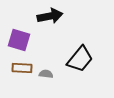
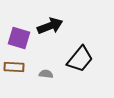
black arrow: moved 10 px down; rotated 10 degrees counterclockwise
purple square: moved 2 px up
brown rectangle: moved 8 px left, 1 px up
